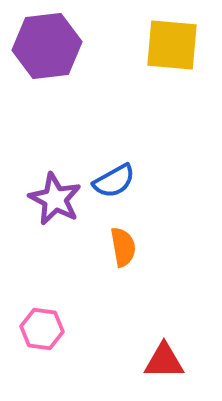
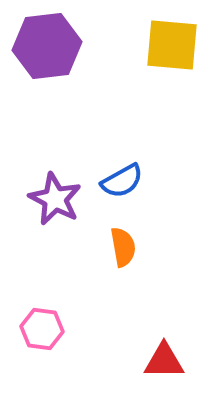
blue semicircle: moved 8 px right
